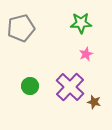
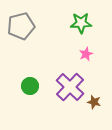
gray pentagon: moved 2 px up
